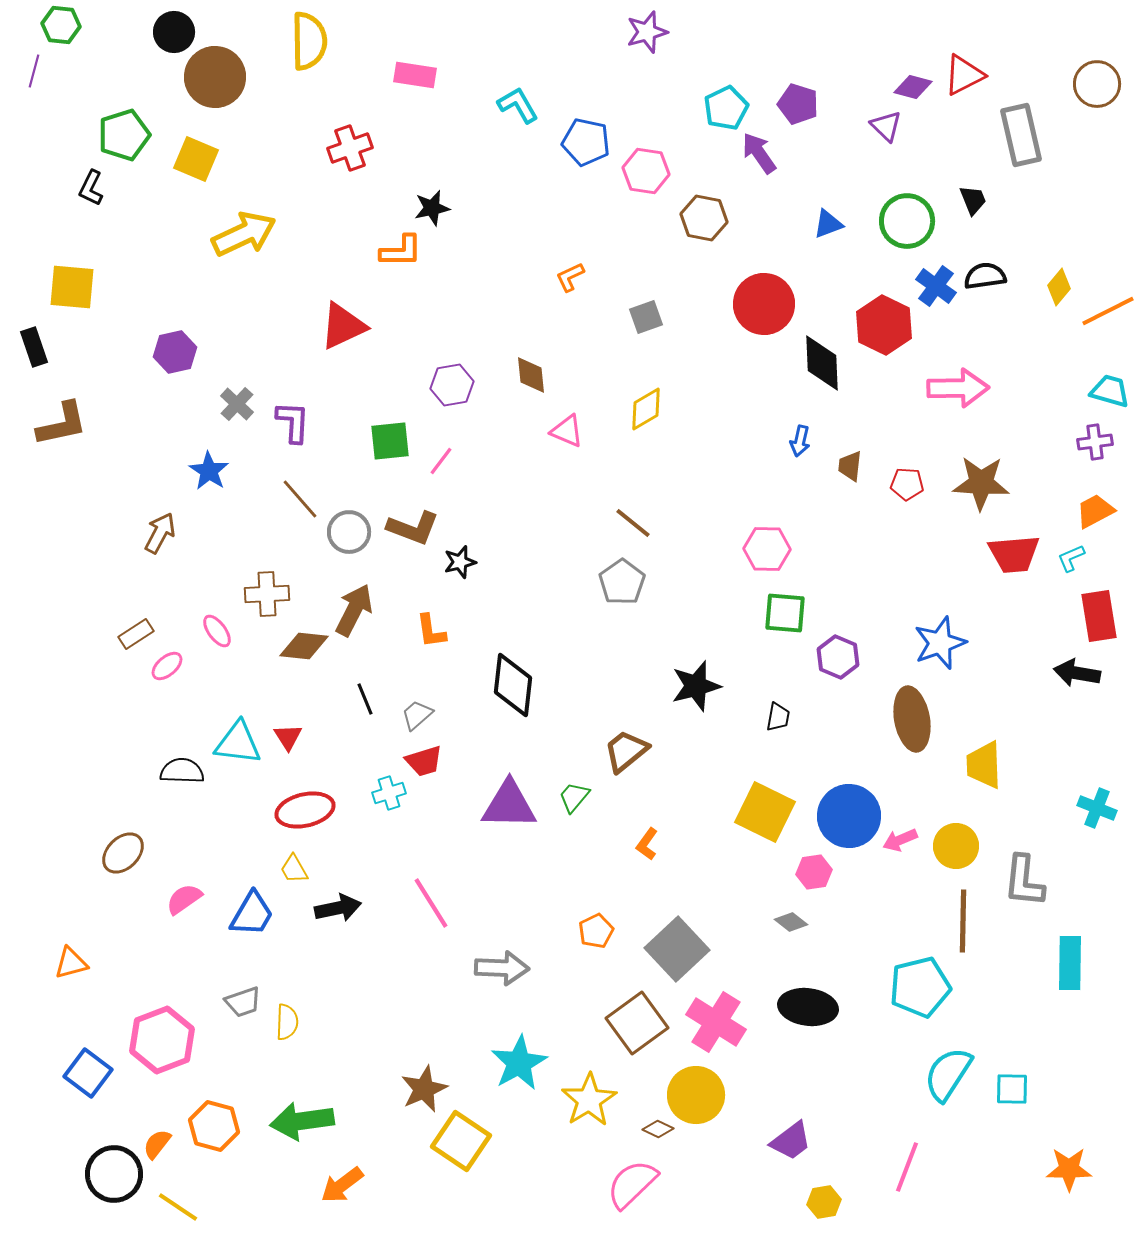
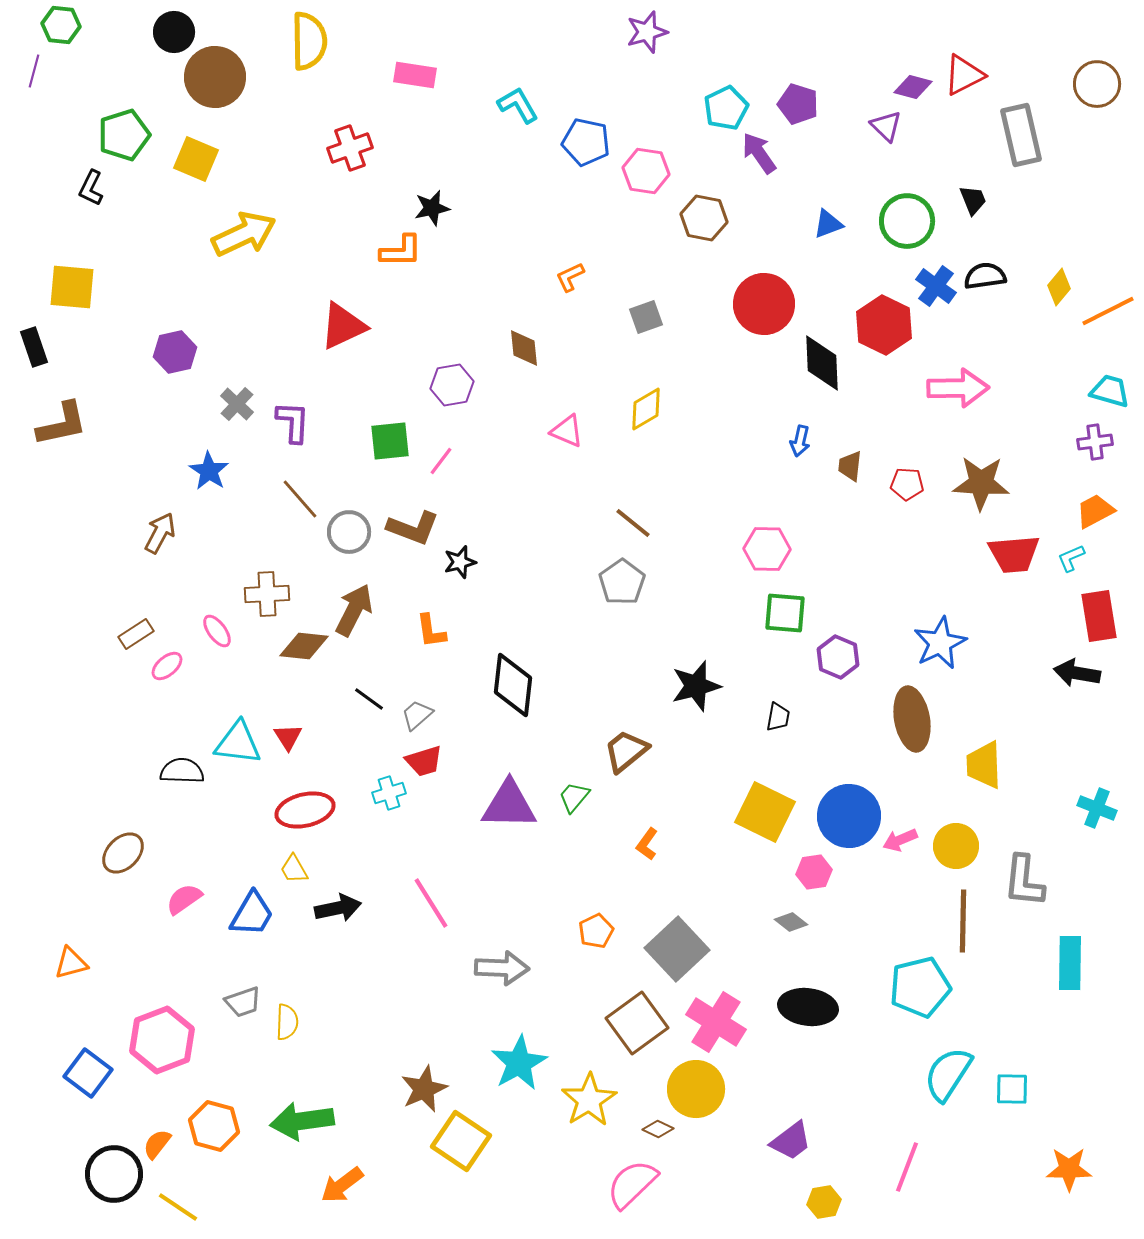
brown diamond at (531, 375): moved 7 px left, 27 px up
blue star at (940, 643): rotated 6 degrees counterclockwise
black line at (365, 699): moved 4 px right; rotated 32 degrees counterclockwise
yellow circle at (696, 1095): moved 6 px up
